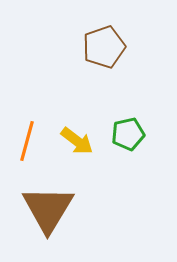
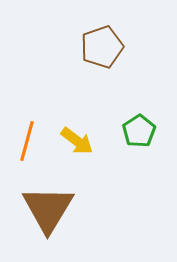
brown pentagon: moved 2 px left
green pentagon: moved 11 px right, 3 px up; rotated 20 degrees counterclockwise
